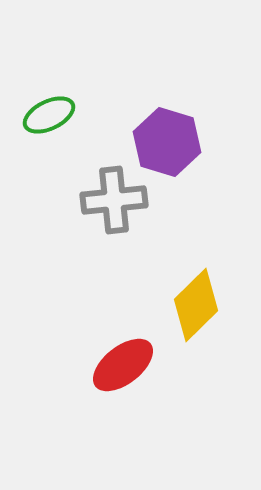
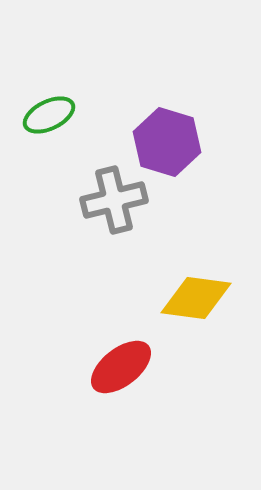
gray cross: rotated 8 degrees counterclockwise
yellow diamond: moved 7 px up; rotated 52 degrees clockwise
red ellipse: moved 2 px left, 2 px down
